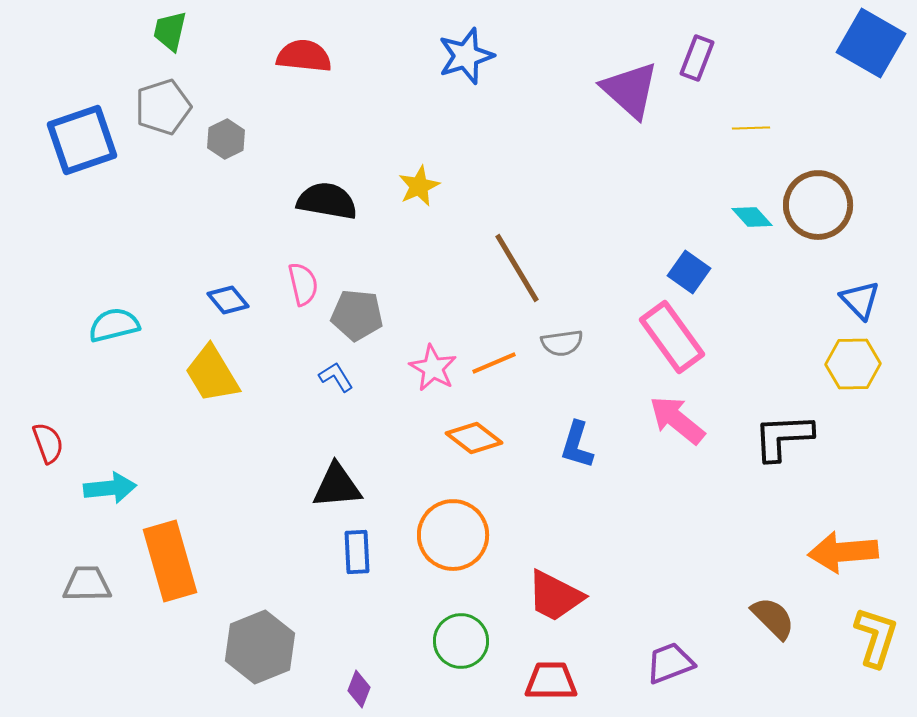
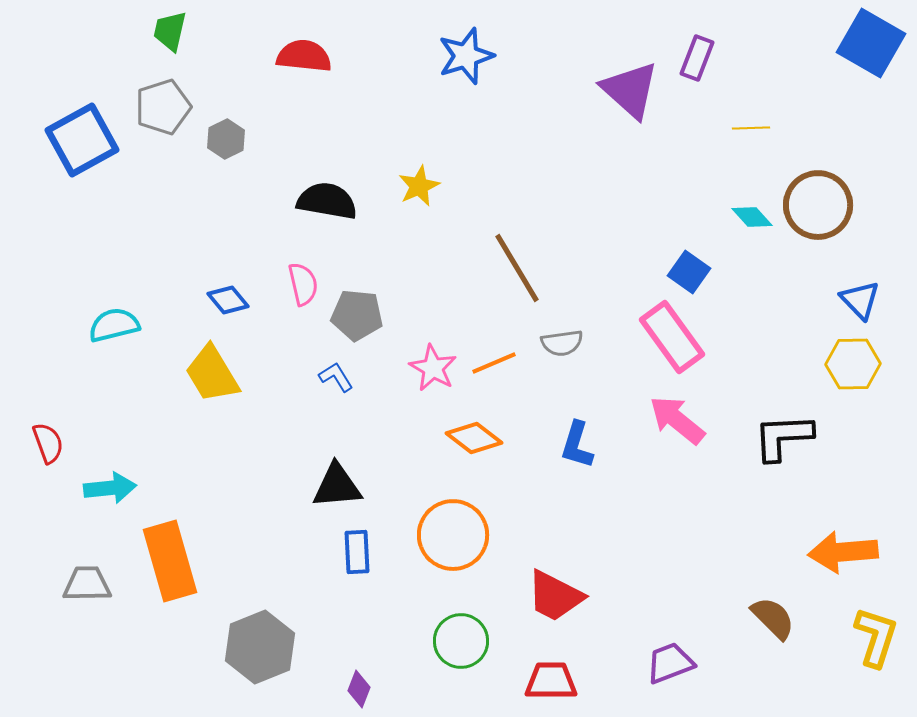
blue square at (82, 140): rotated 10 degrees counterclockwise
